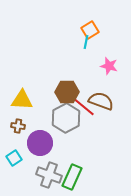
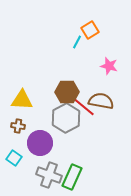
cyan line: moved 9 px left; rotated 16 degrees clockwise
brown semicircle: rotated 10 degrees counterclockwise
cyan square: rotated 21 degrees counterclockwise
